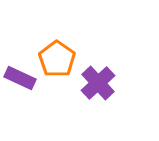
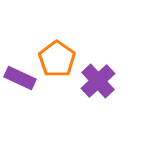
purple cross: moved 2 px up
